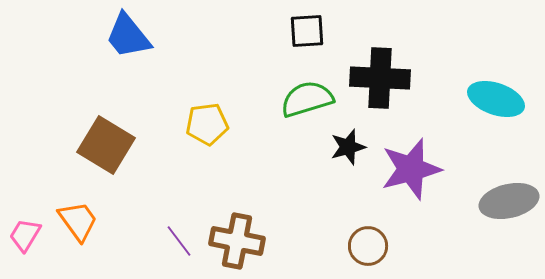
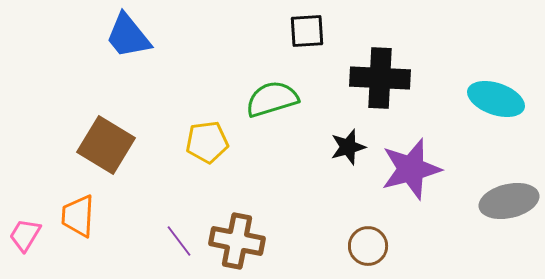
green semicircle: moved 35 px left
yellow pentagon: moved 18 px down
orange trapezoid: moved 5 px up; rotated 141 degrees counterclockwise
